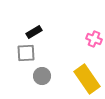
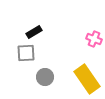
gray circle: moved 3 px right, 1 px down
